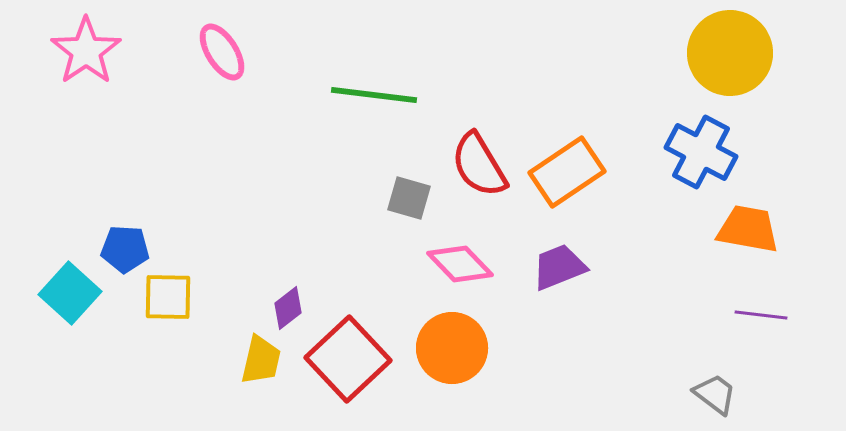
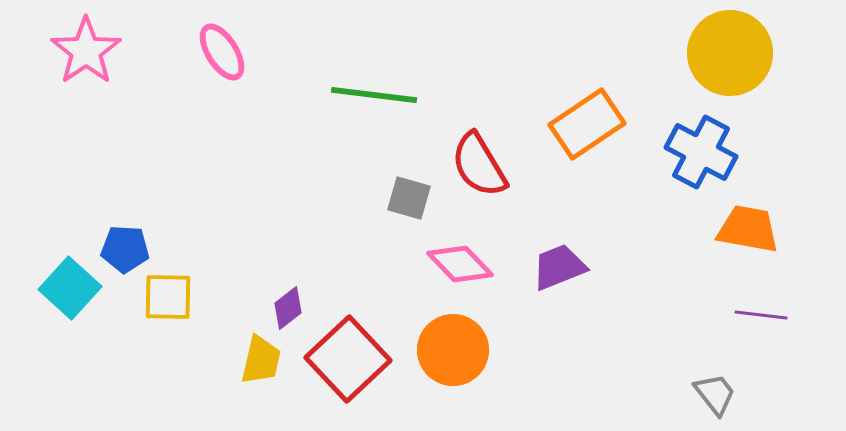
orange rectangle: moved 20 px right, 48 px up
cyan square: moved 5 px up
orange circle: moved 1 px right, 2 px down
gray trapezoid: rotated 15 degrees clockwise
